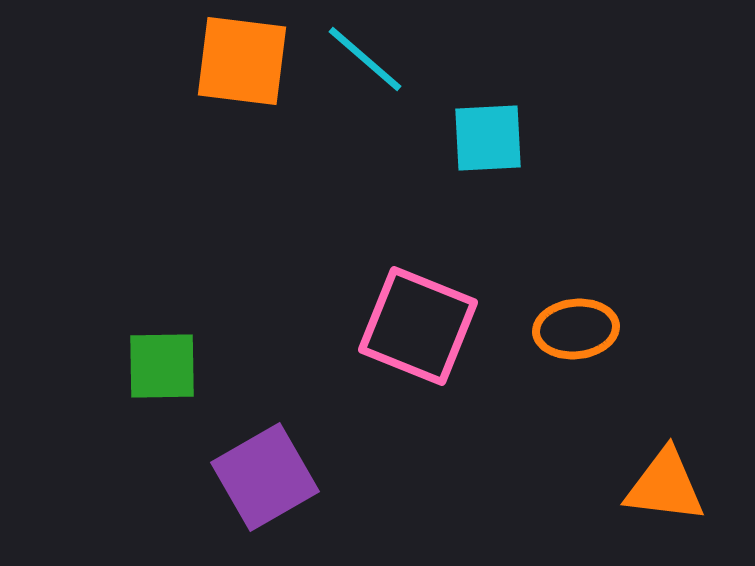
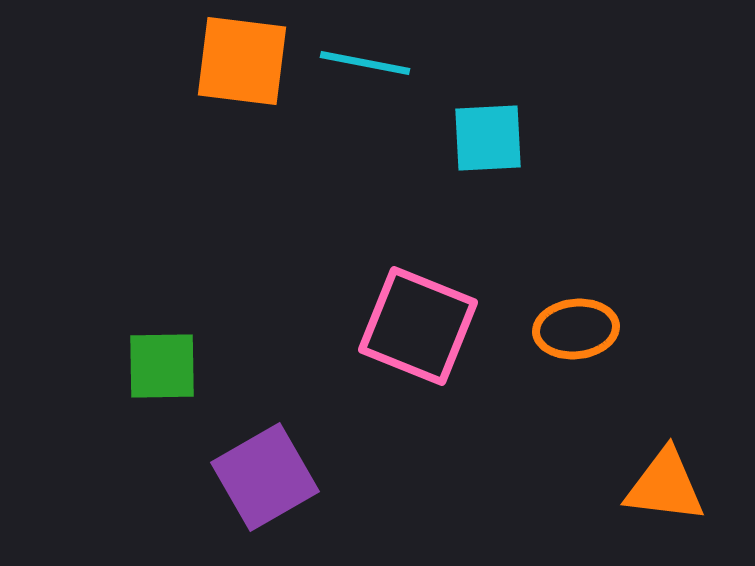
cyan line: moved 4 px down; rotated 30 degrees counterclockwise
